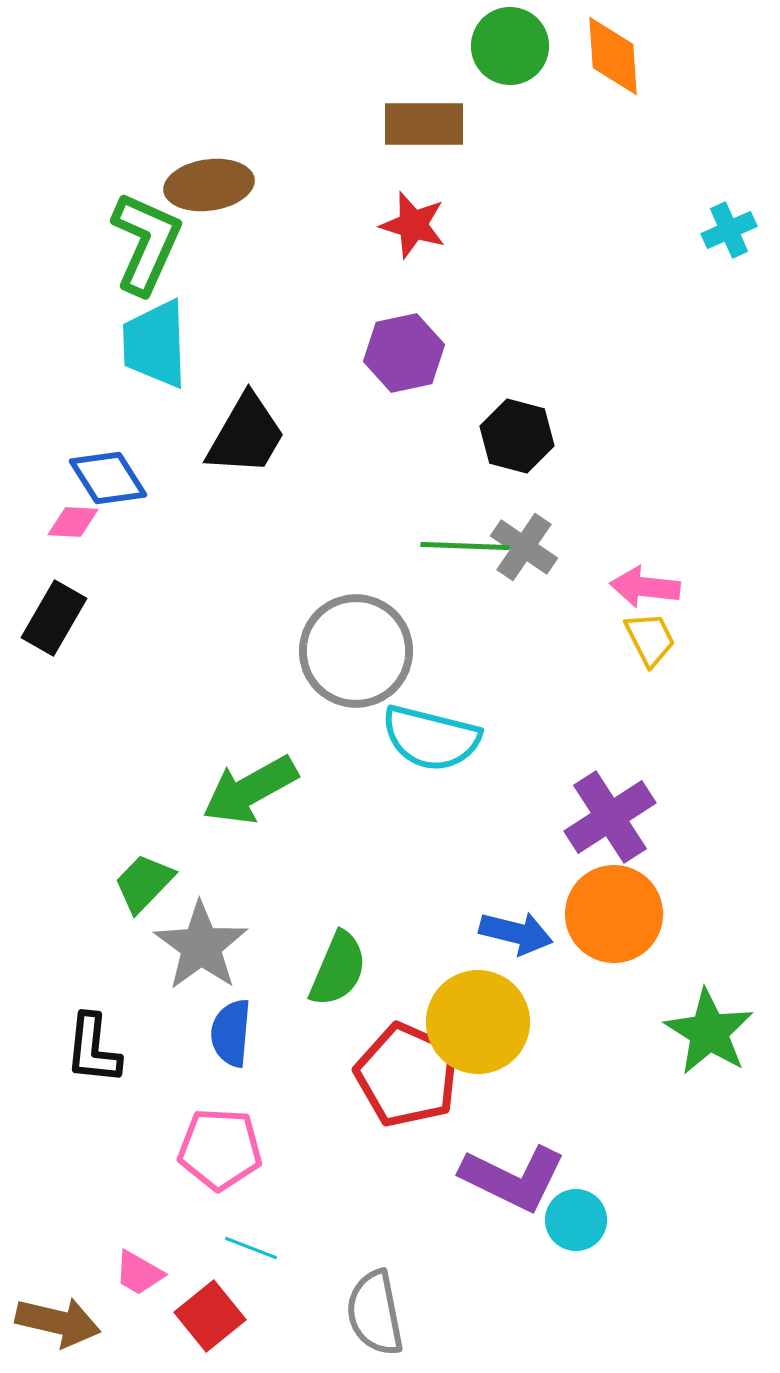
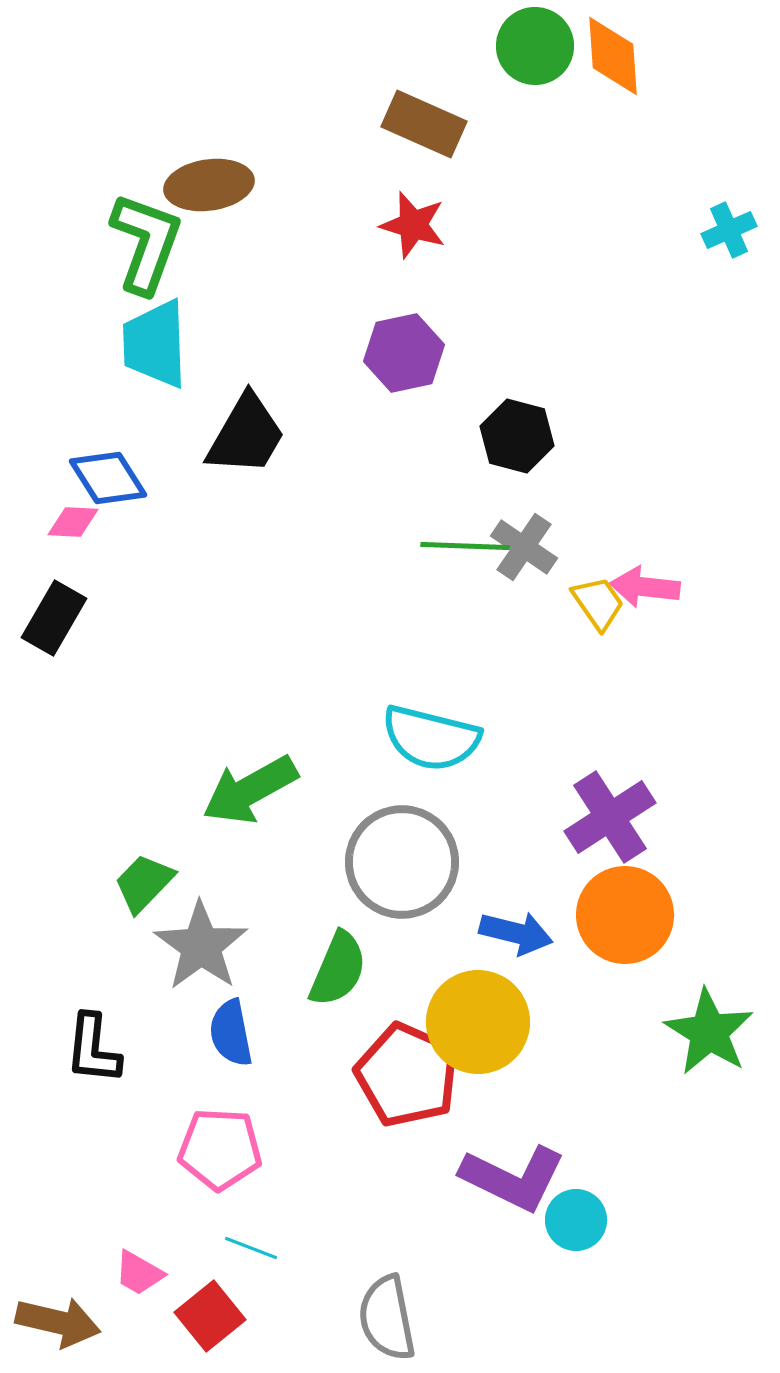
green circle: moved 25 px right
brown rectangle: rotated 24 degrees clockwise
green L-shape: rotated 4 degrees counterclockwise
yellow trapezoid: moved 52 px left, 36 px up; rotated 8 degrees counterclockwise
gray circle: moved 46 px right, 211 px down
orange circle: moved 11 px right, 1 px down
blue semicircle: rotated 16 degrees counterclockwise
gray semicircle: moved 12 px right, 5 px down
